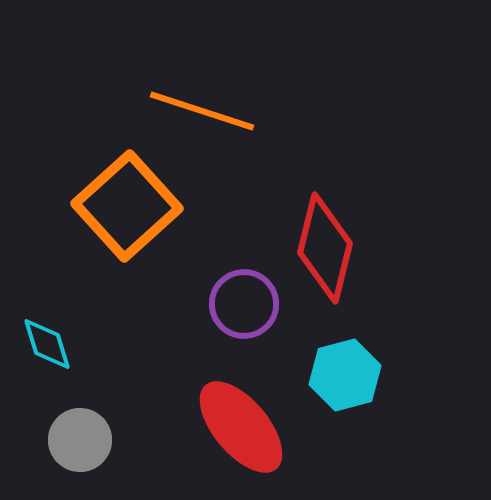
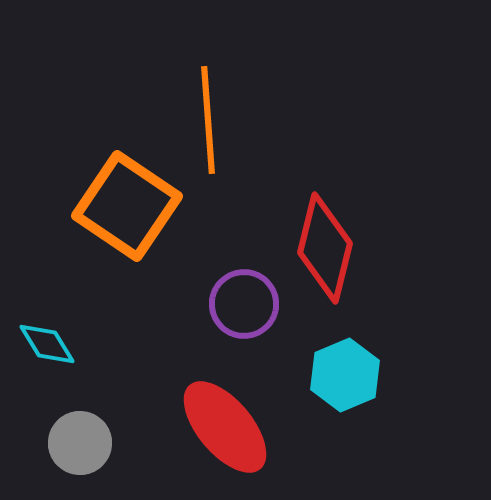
orange line: moved 6 px right, 9 px down; rotated 68 degrees clockwise
orange square: rotated 14 degrees counterclockwise
cyan diamond: rotated 14 degrees counterclockwise
cyan hexagon: rotated 8 degrees counterclockwise
red ellipse: moved 16 px left
gray circle: moved 3 px down
